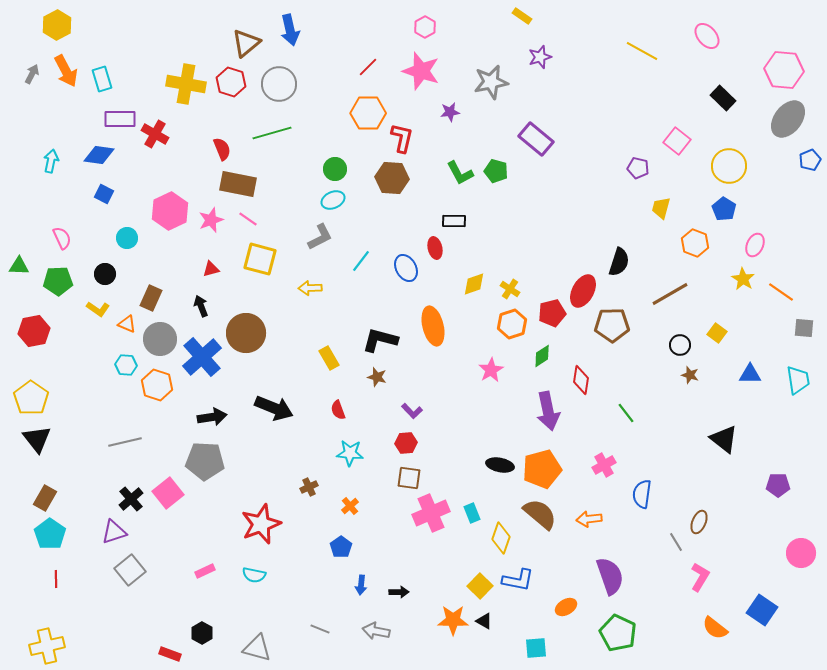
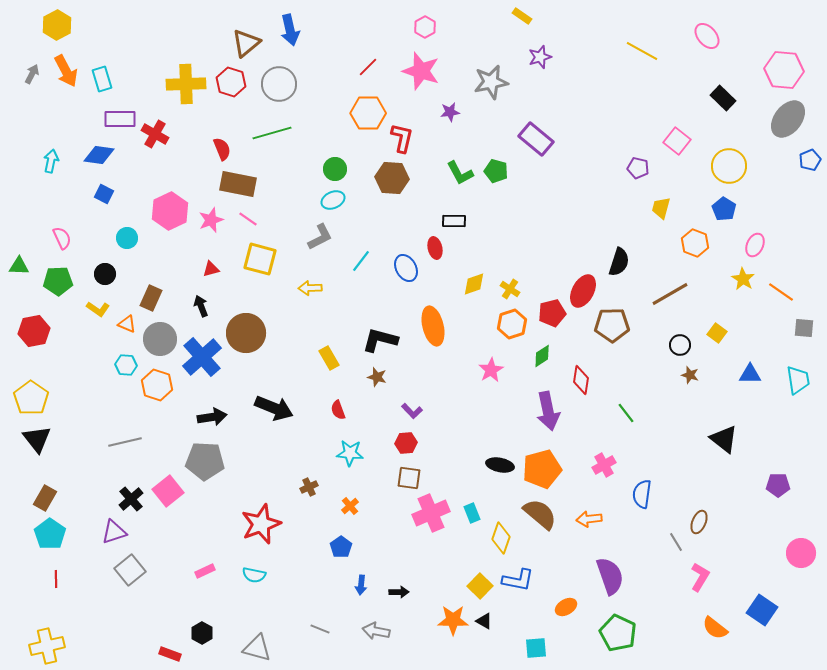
yellow cross at (186, 84): rotated 12 degrees counterclockwise
pink square at (168, 493): moved 2 px up
